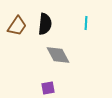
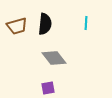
brown trapezoid: rotated 40 degrees clockwise
gray diamond: moved 4 px left, 3 px down; rotated 10 degrees counterclockwise
